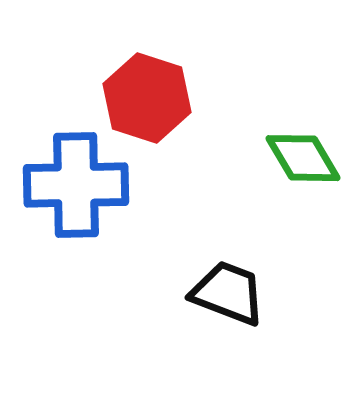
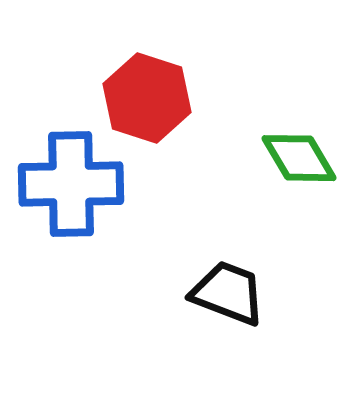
green diamond: moved 4 px left
blue cross: moved 5 px left, 1 px up
